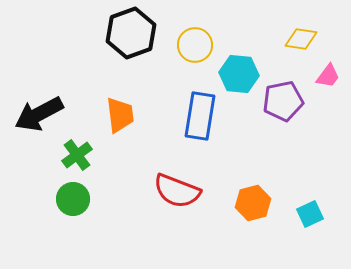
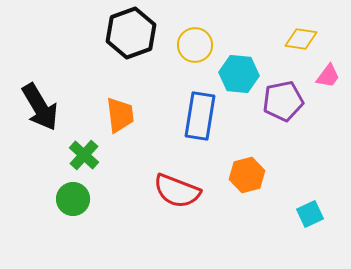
black arrow: moved 1 px right, 7 px up; rotated 93 degrees counterclockwise
green cross: moved 7 px right; rotated 12 degrees counterclockwise
orange hexagon: moved 6 px left, 28 px up
